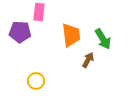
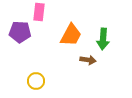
orange trapezoid: rotated 35 degrees clockwise
green arrow: rotated 35 degrees clockwise
brown arrow: rotated 70 degrees clockwise
